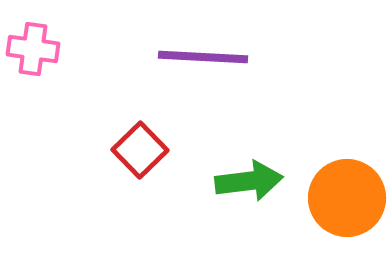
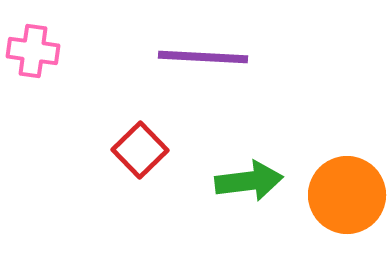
pink cross: moved 2 px down
orange circle: moved 3 px up
